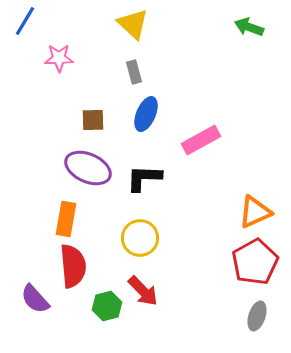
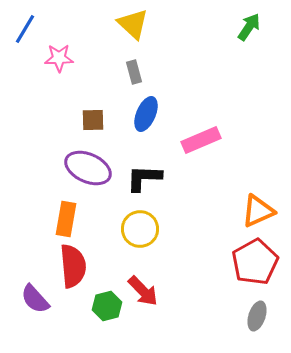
blue line: moved 8 px down
green arrow: rotated 104 degrees clockwise
pink rectangle: rotated 6 degrees clockwise
orange triangle: moved 3 px right, 1 px up
yellow circle: moved 9 px up
